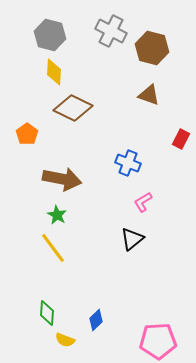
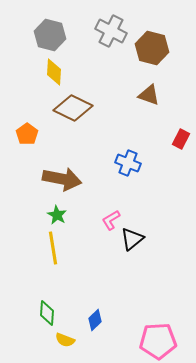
pink L-shape: moved 32 px left, 18 px down
yellow line: rotated 28 degrees clockwise
blue diamond: moved 1 px left
